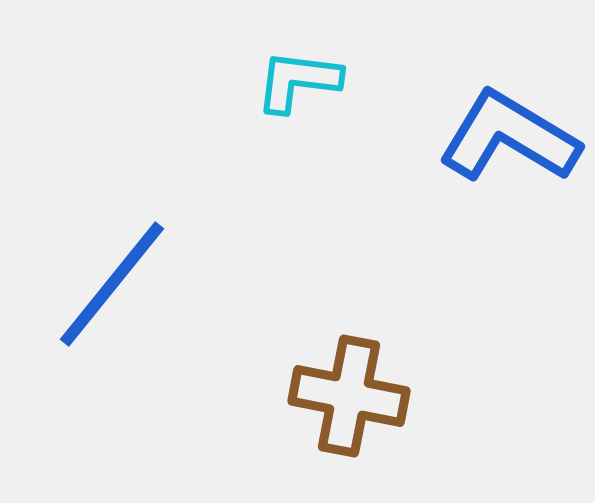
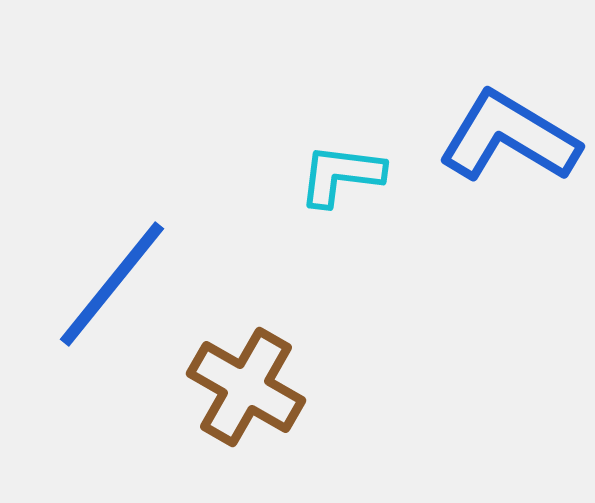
cyan L-shape: moved 43 px right, 94 px down
brown cross: moved 103 px left, 9 px up; rotated 19 degrees clockwise
